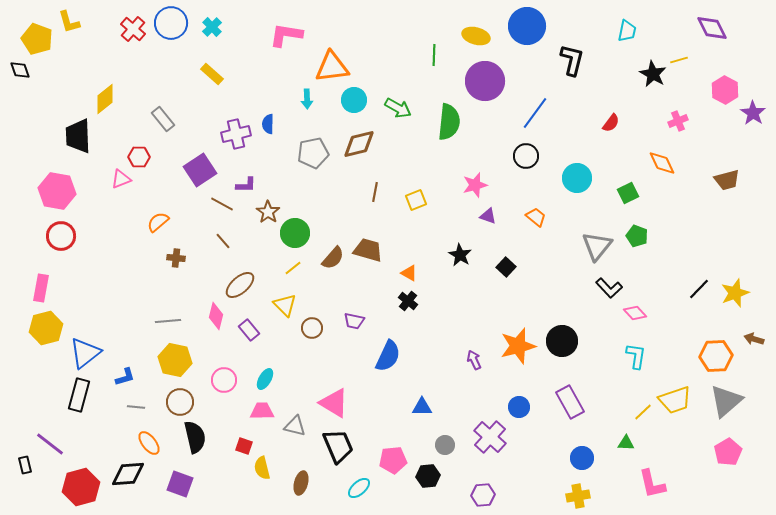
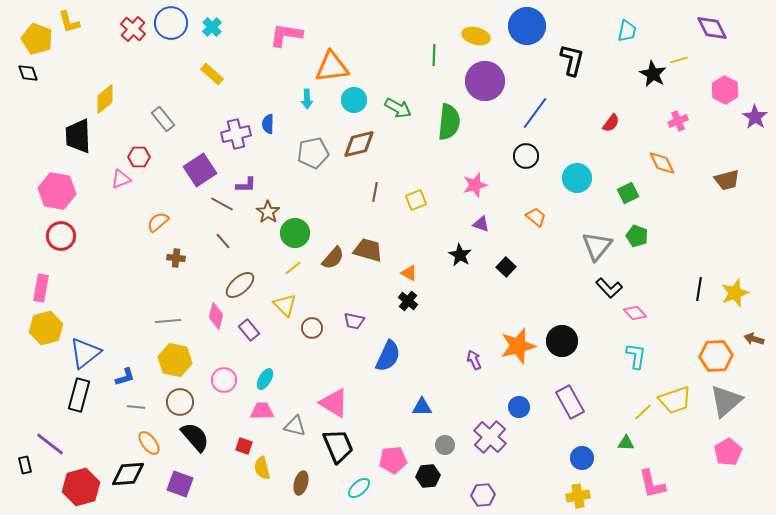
black diamond at (20, 70): moved 8 px right, 3 px down
purple star at (753, 113): moved 2 px right, 4 px down
purple triangle at (488, 216): moved 7 px left, 8 px down
black line at (699, 289): rotated 35 degrees counterclockwise
black semicircle at (195, 437): rotated 28 degrees counterclockwise
